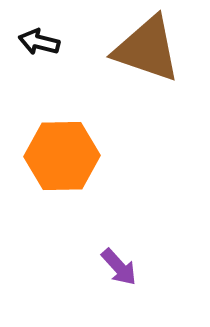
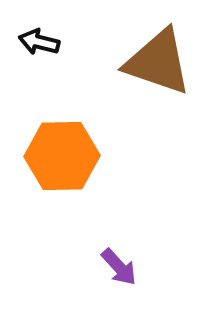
brown triangle: moved 11 px right, 13 px down
